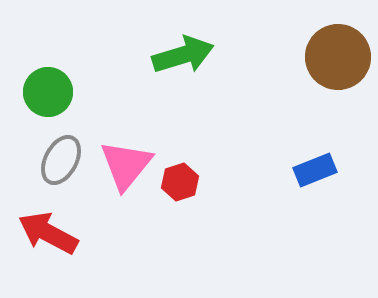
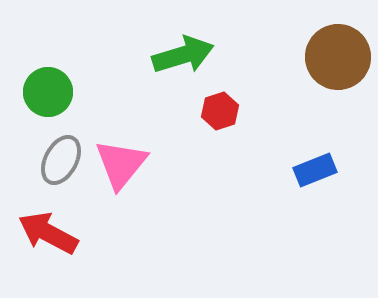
pink triangle: moved 5 px left, 1 px up
red hexagon: moved 40 px right, 71 px up
